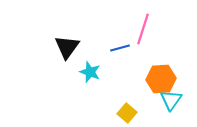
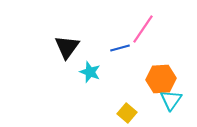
pink line: rotated 16 degrees clockwise
